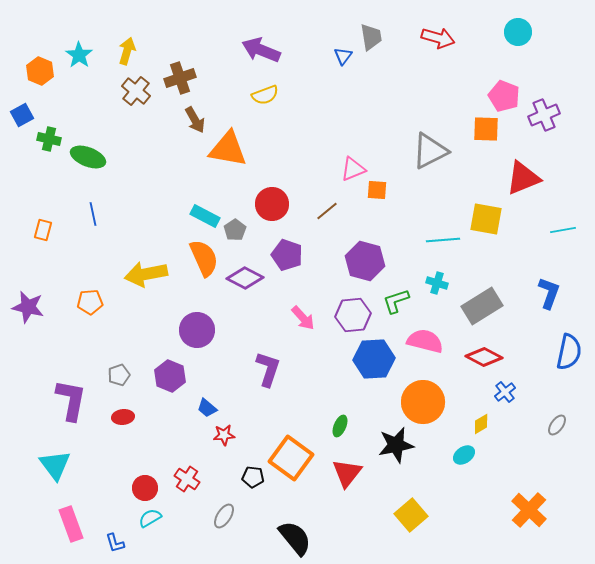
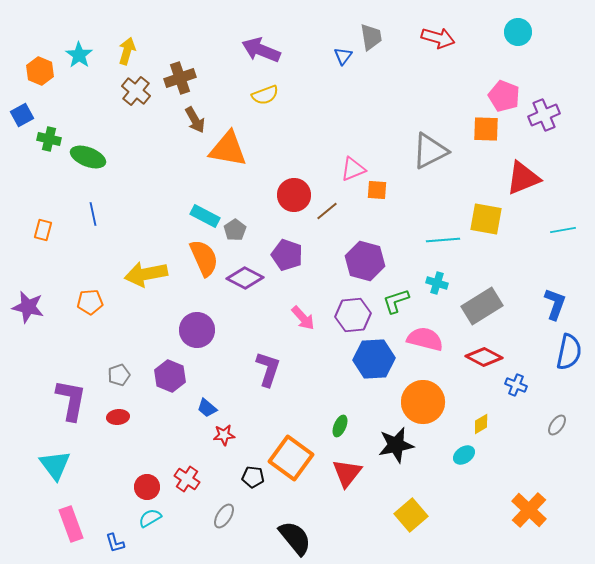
red circle at (272, 204): moved 22 px right, 9 px up
blue L-shape at (549, 293): moved 6 px right, 11 px down
pink semicircle at (425, 341): moved 2 px up
blue cross at (505, 392): moved 11 px right, 7 px up; rotated 30 degrees counterclockwise
red ellipse at (123, 417): moved 5 px left
red circle at (145, 488): moved 2 px right, 1 px up
